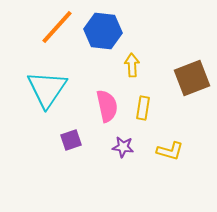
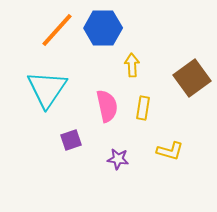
orange line: moved 3 px down
blue hexagon: moved 3 px up; rotated 6 degrees counterclockwise
brown square: rotated 15 degrees counterclockwise
purple star: moved 5 px left, 12 px down
